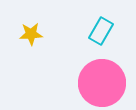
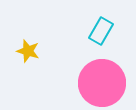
yellow star: moved 3 px left, 17 px down; rotated 20 degrees clockwise
